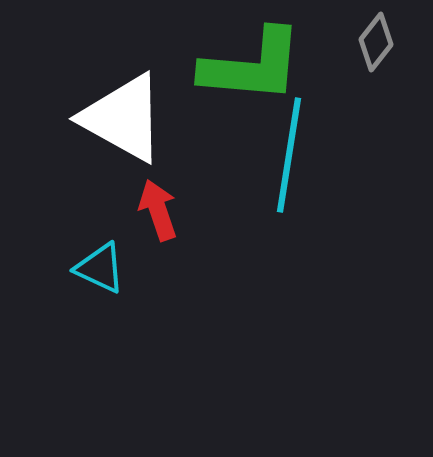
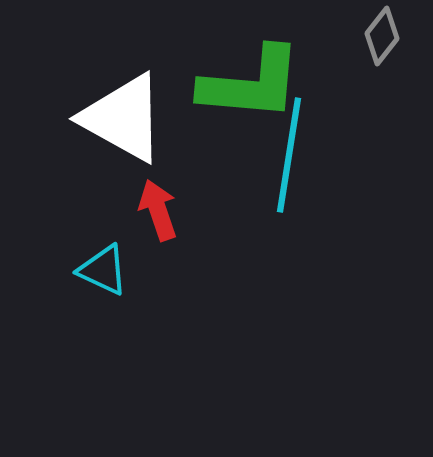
gray diamond: moved 6 px right, 6 px up
green L-shape: moved 1 px left, 18 px down
cyan triangle: moved 3 px right, 2 px down
